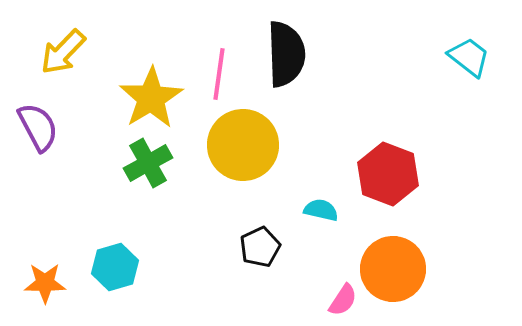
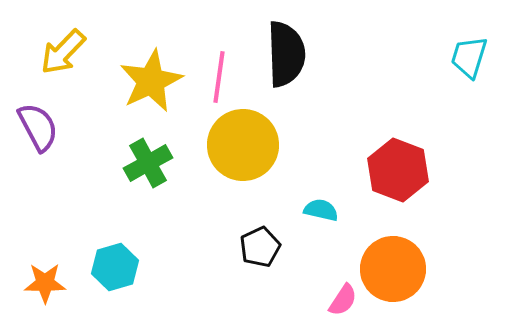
cyan trapezoid: rotated 111 degrees counterclockwise
pink line: moved 3 px down
yellow star: moved 17 px up; rotated 6 degrees clockwise
red hexagon: moved 10 px right, 4 px up
